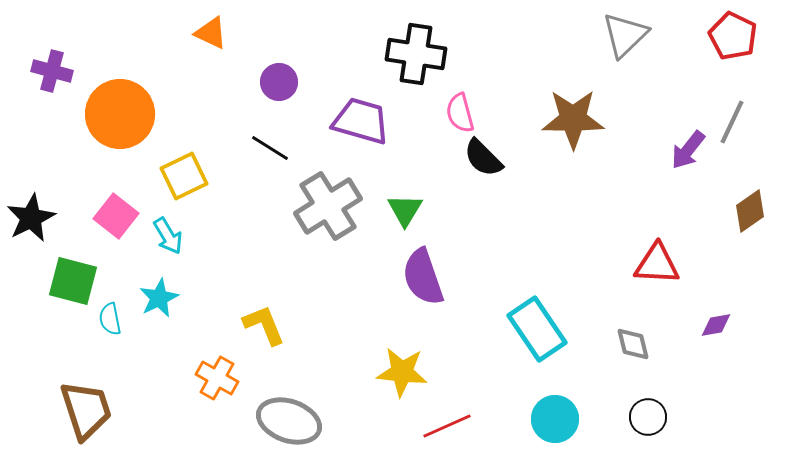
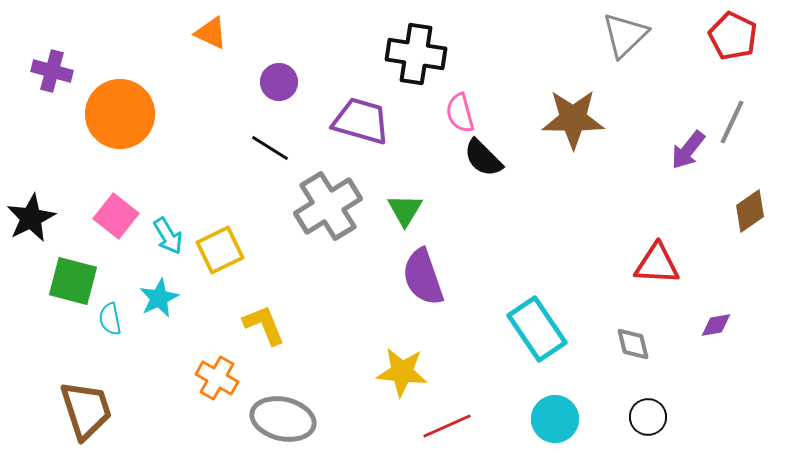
yellow square: moved 36 px right, 74 px down
gray ellipse: moved 6 px left, 2 px up; rotated 6 degrees counterclockwise
